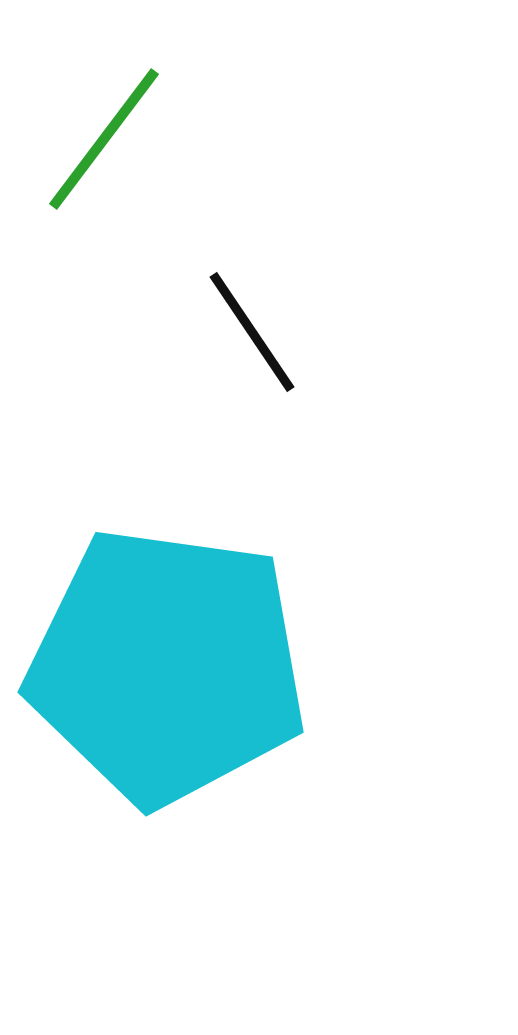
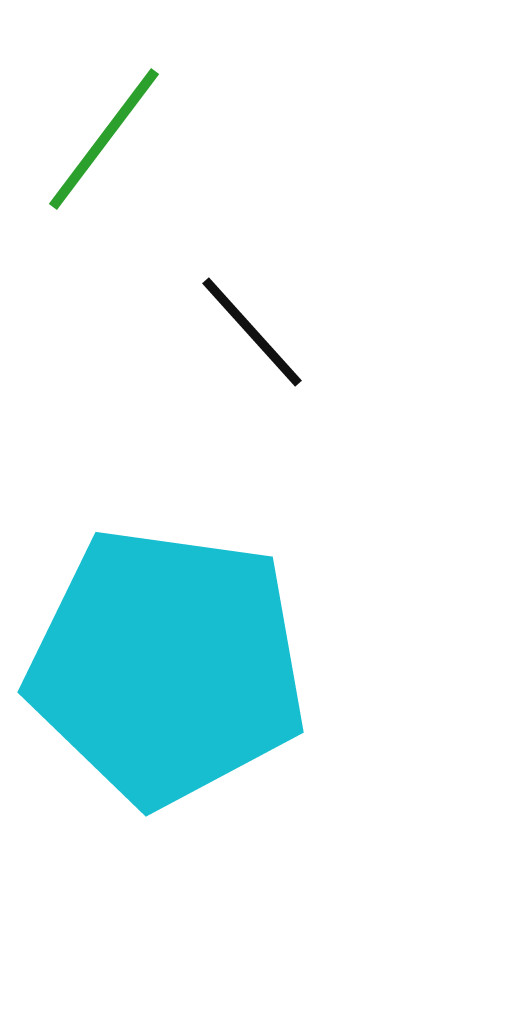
black line: rotated 8 degrees counterclockwise
